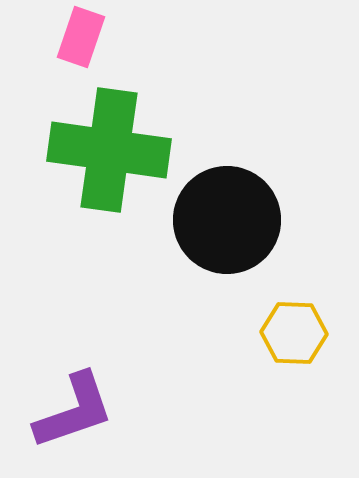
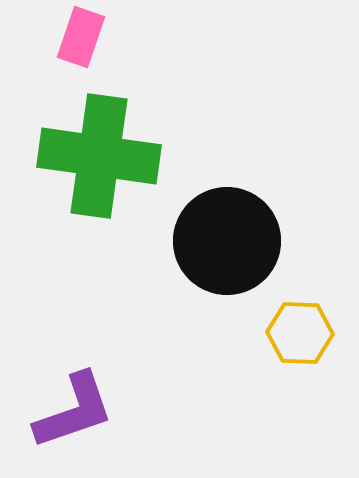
green cross: moved 10 px left, 6 px down
black circle: moved 21 px down
yellow hexagon: moved 6 px right
